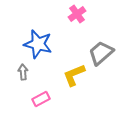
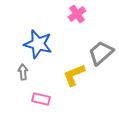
pink rectangle: rotated 42 degrees clockwise
